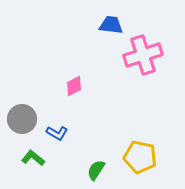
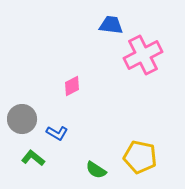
pink cross: rotated 9 degrees counterclockwise
pink diamond: moved 2 px left
green semicircle: rotated 90 degrees counterclockwise
